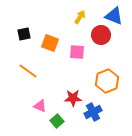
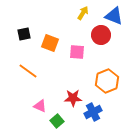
yellow arrow: moved 3 px right, 4 px up
